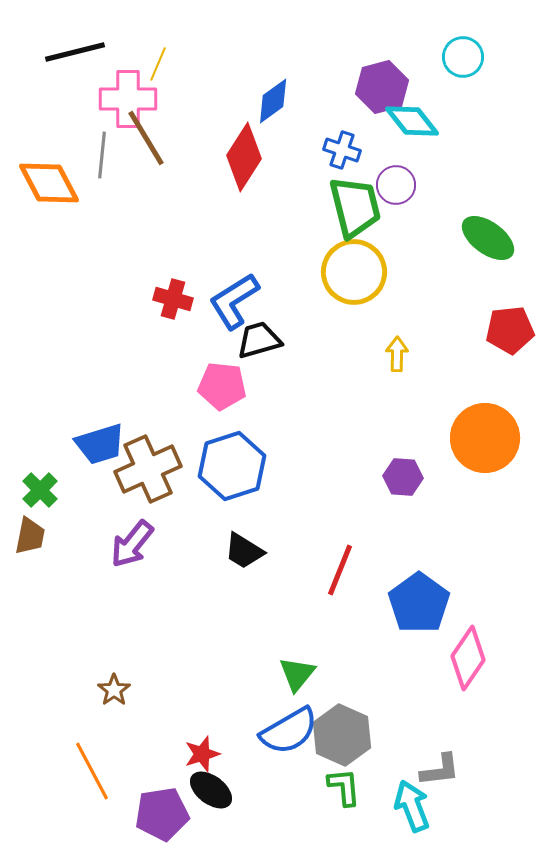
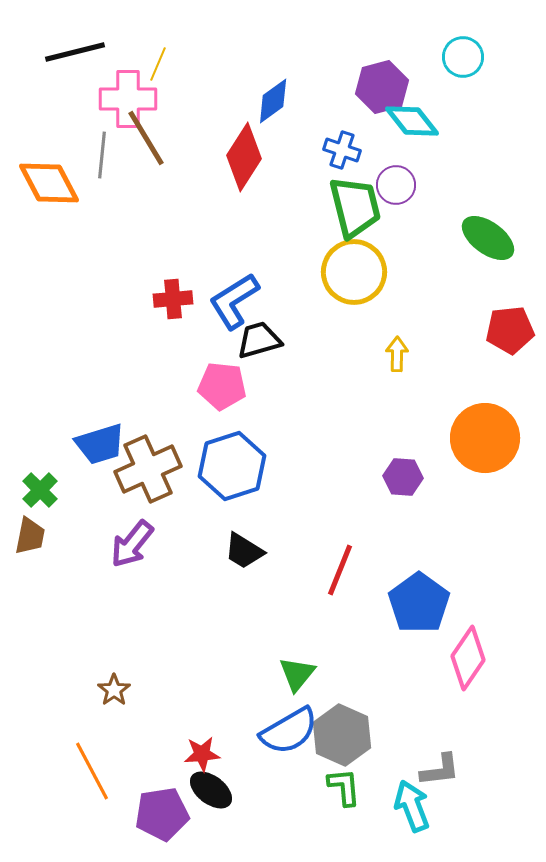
red cross at (173, 299): rotated 21 degrees counterclockwise
red star at (202, 754): rotated 12 degrees clockwise
